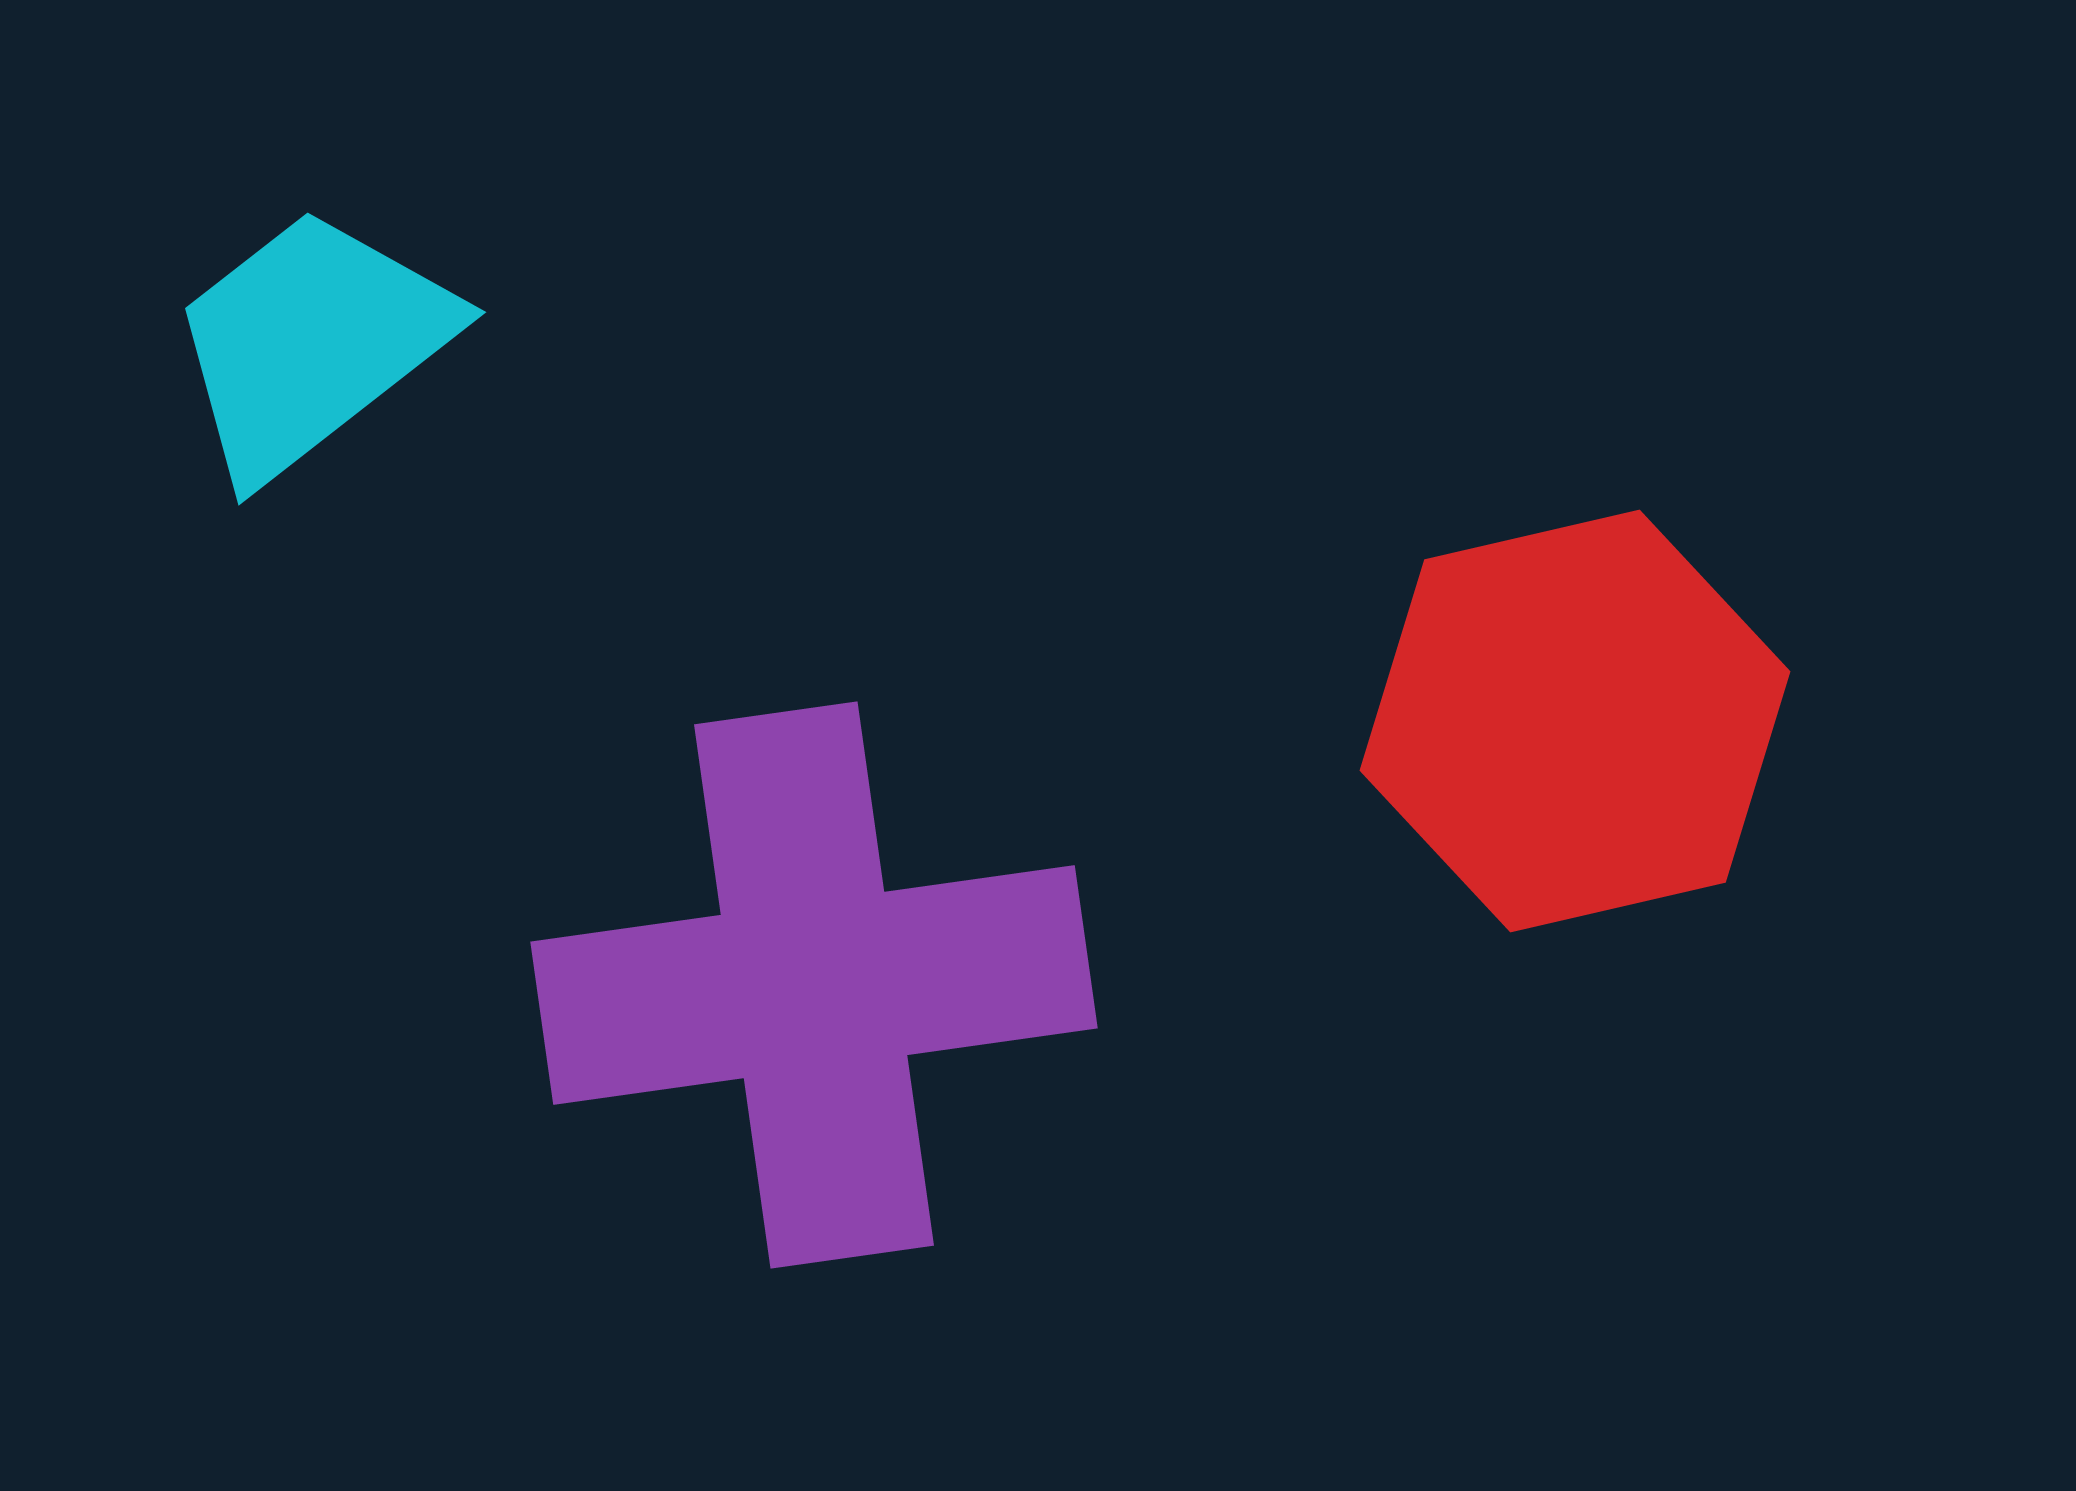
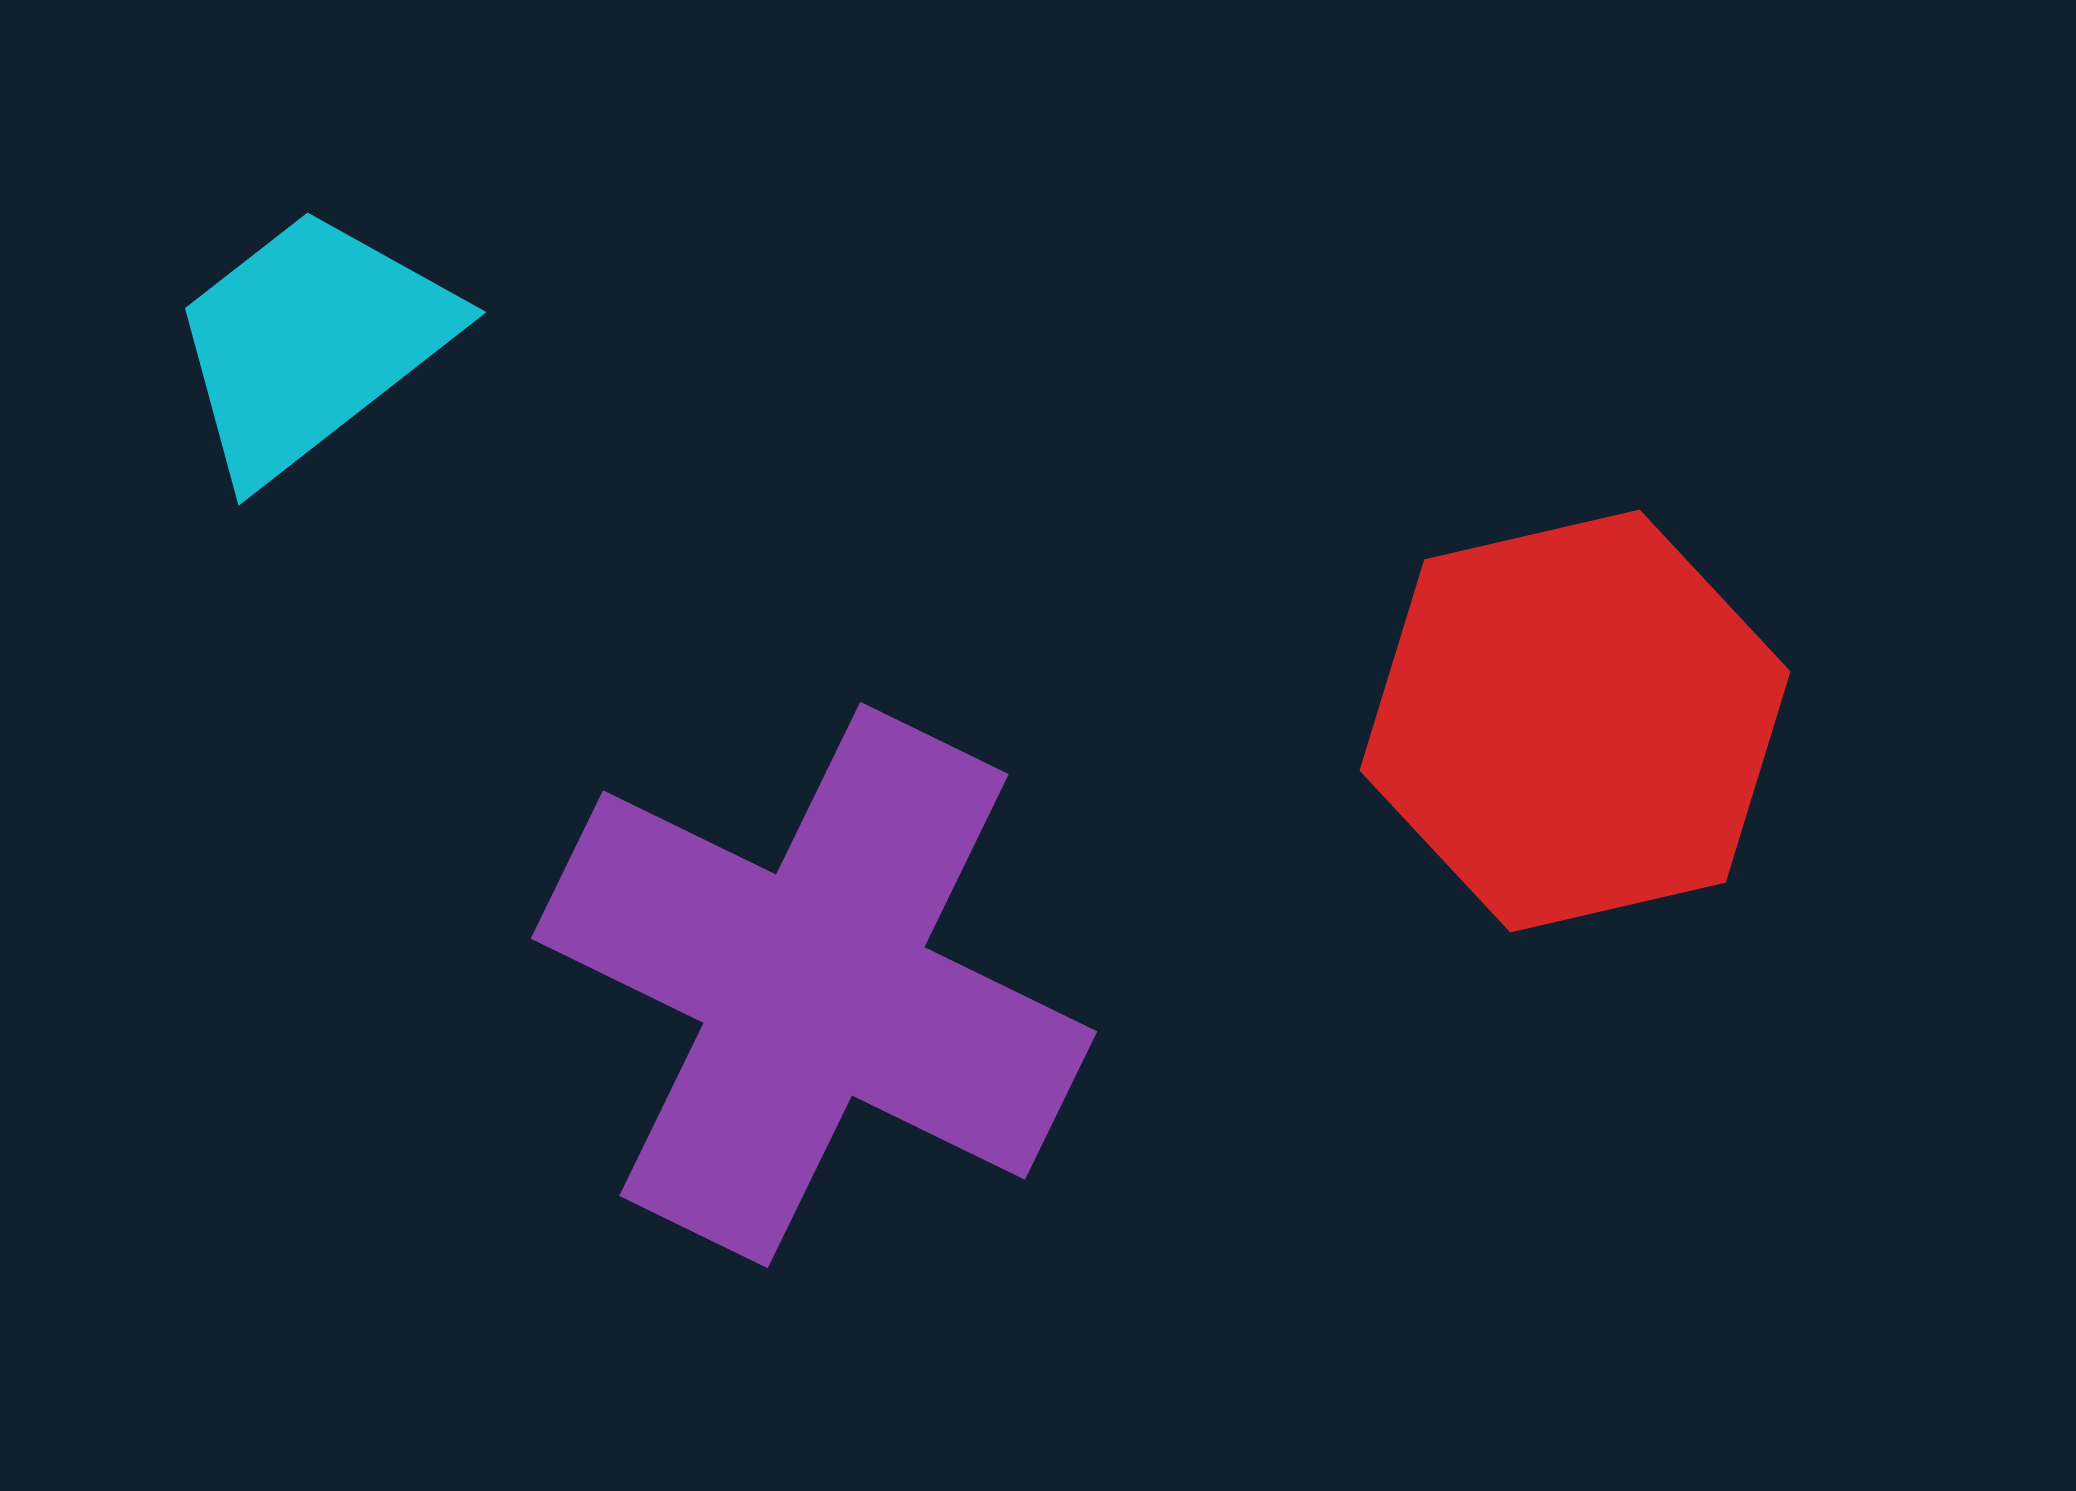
purple cross: rotated 34 degrees clockwise
